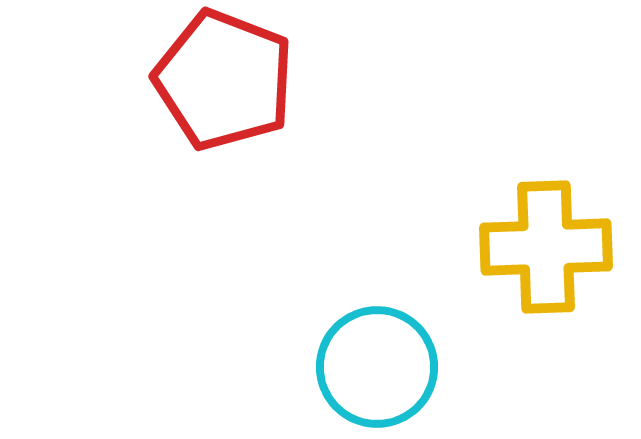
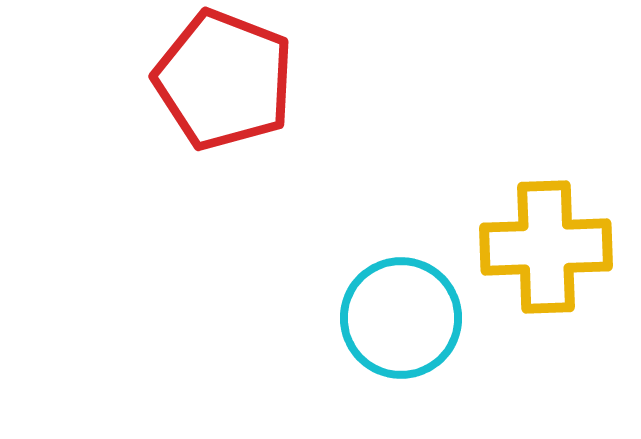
cyan circle: moved 24 px right, 49 px up
